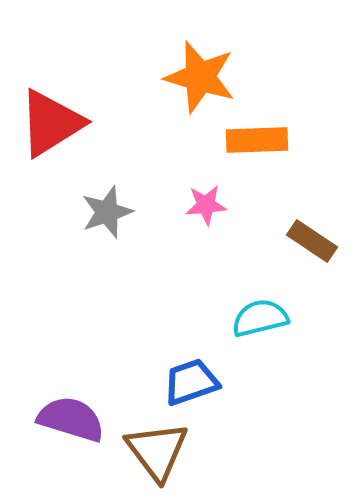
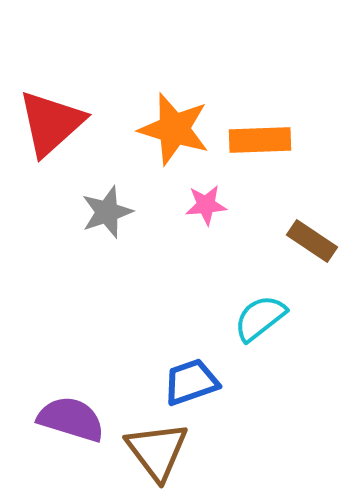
orange star: moved 26 px left, 52 px down
red triangle: rotated 10 degrees counterclockwise
orange rectangle: moved 3 px right
cyan semicircle: rotated 24 degrees counterclockwise
